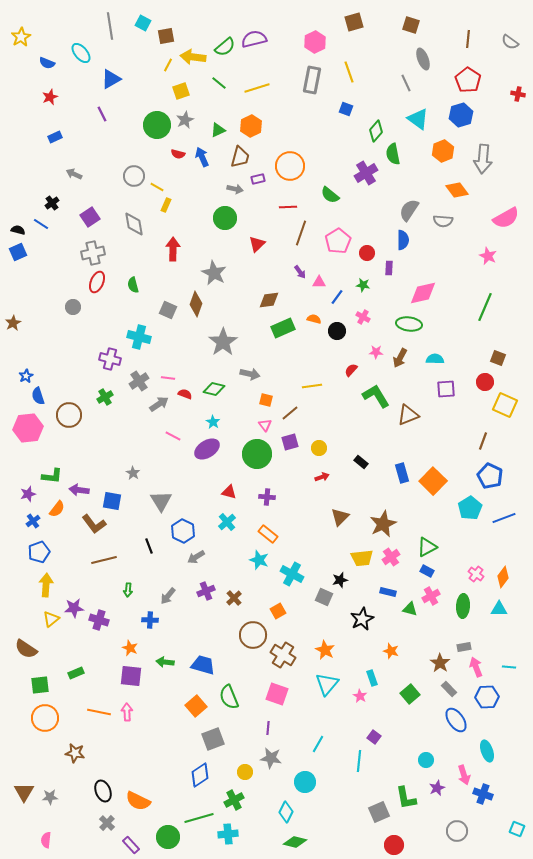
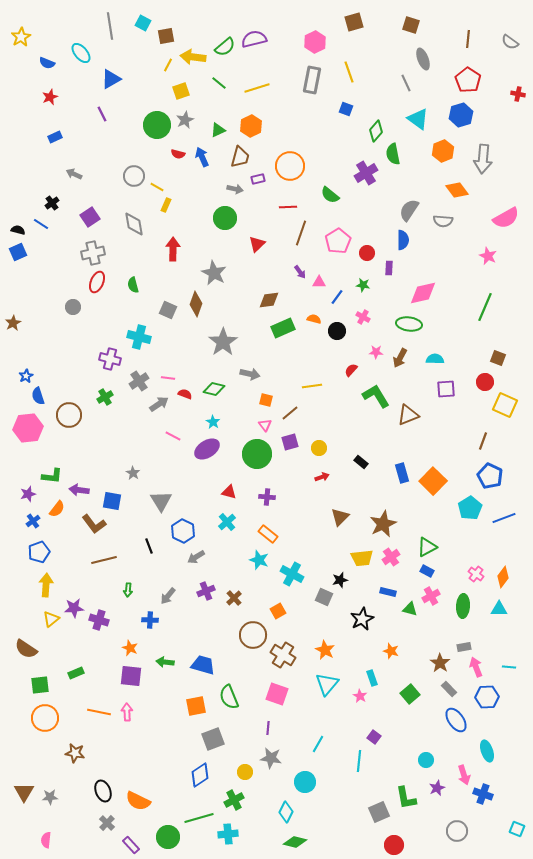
orange square at (196, 706): rotated 30 degrees clockwise
